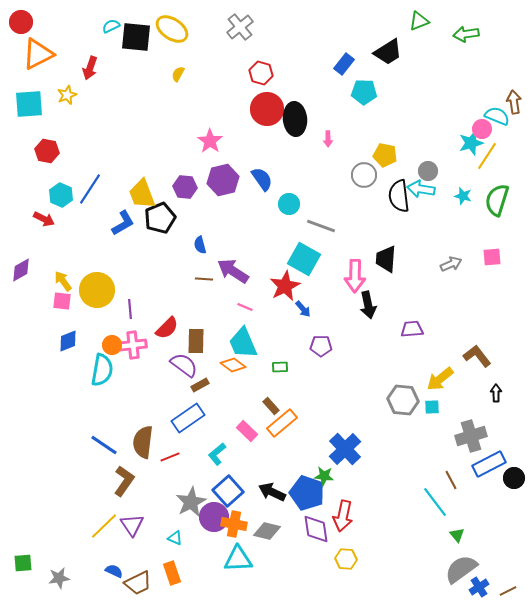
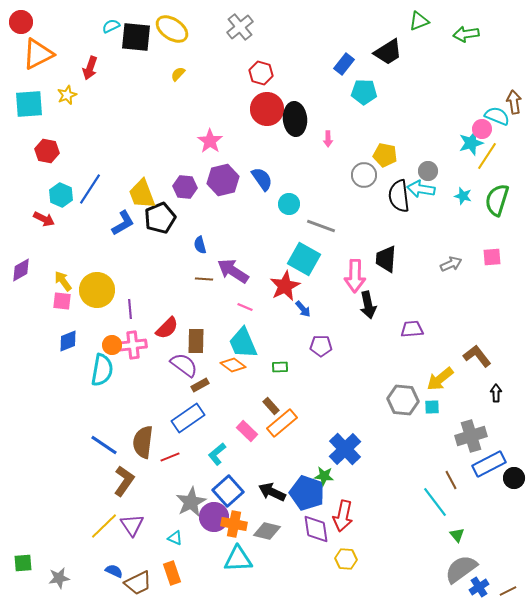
yellow semicircle at (178, 74): rotated 14 degrees clockwise
